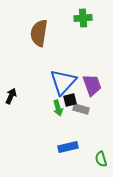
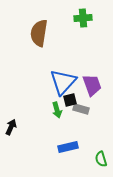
black arrow: moved 31 px down
green arrow: moved 1 px left, 2 px down
